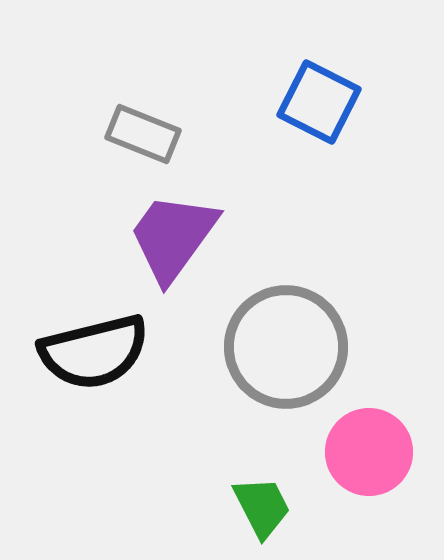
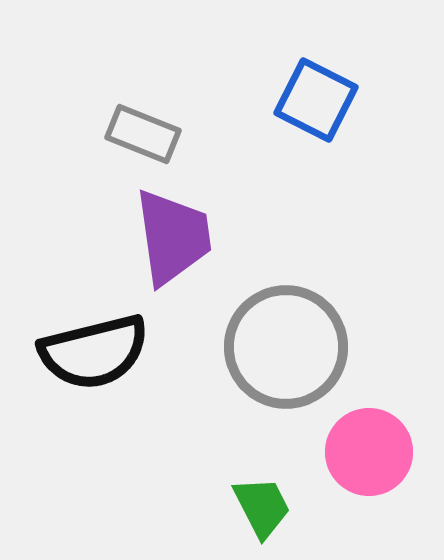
blue square: moved 3 px left, 2 px up
purple trapezoid: rotated 136 degrees clockwise
